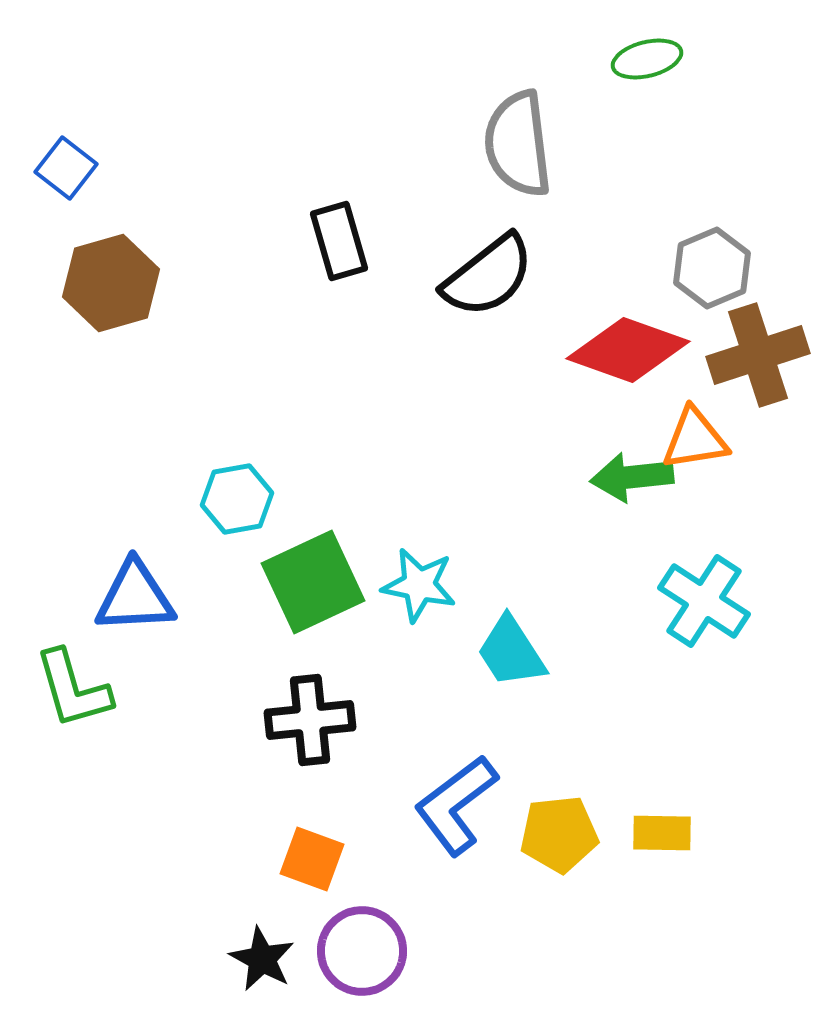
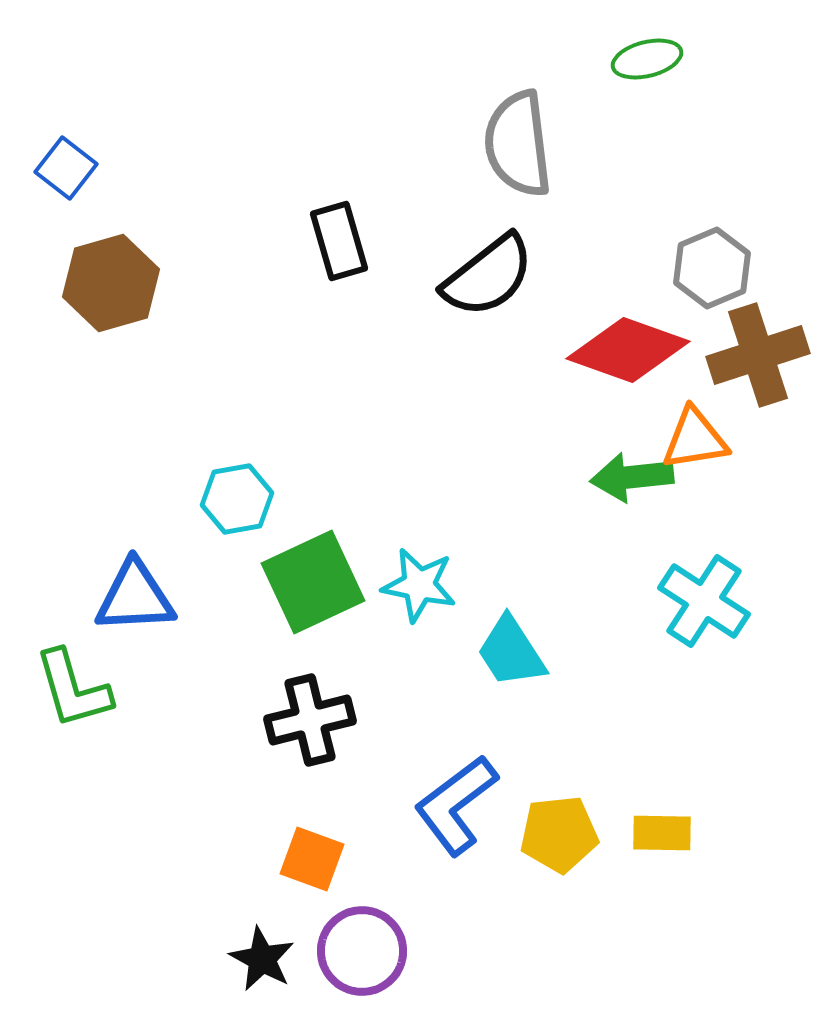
black cross: rotated 8 degrees counterclockwise
